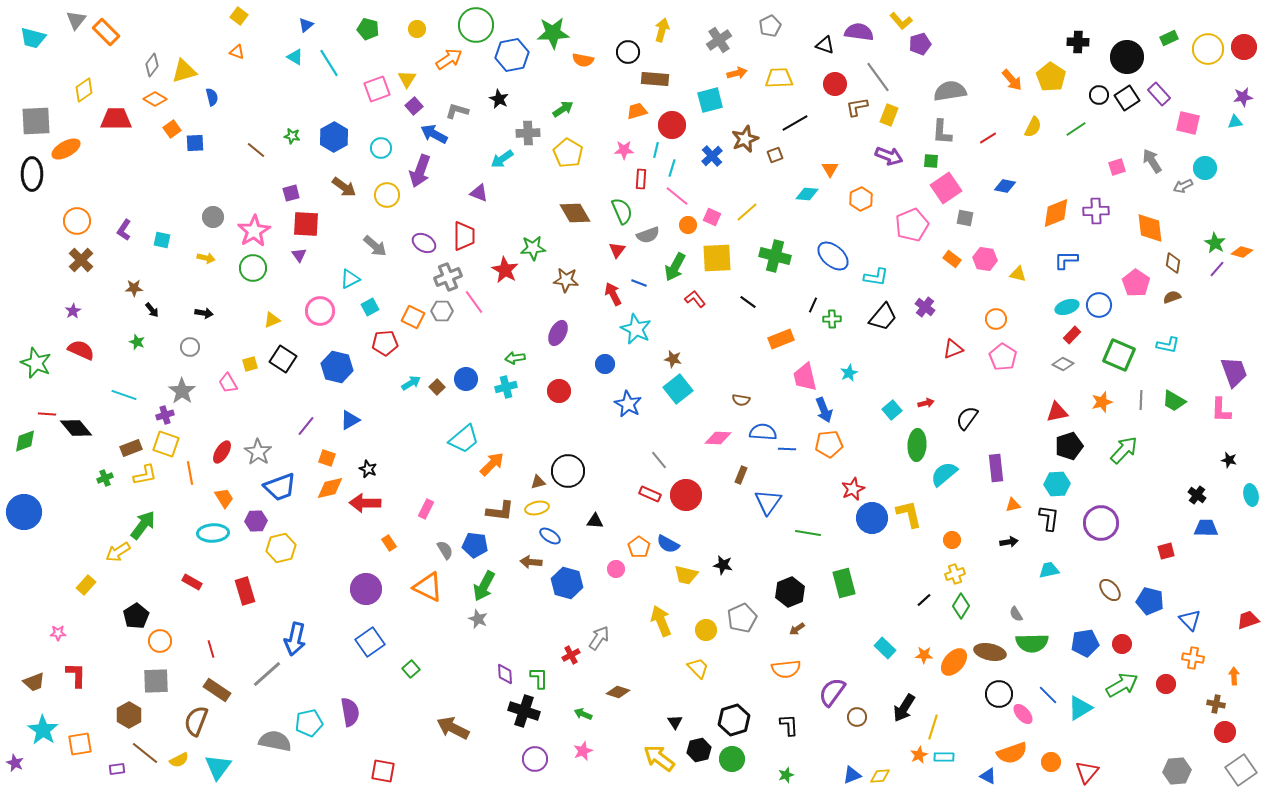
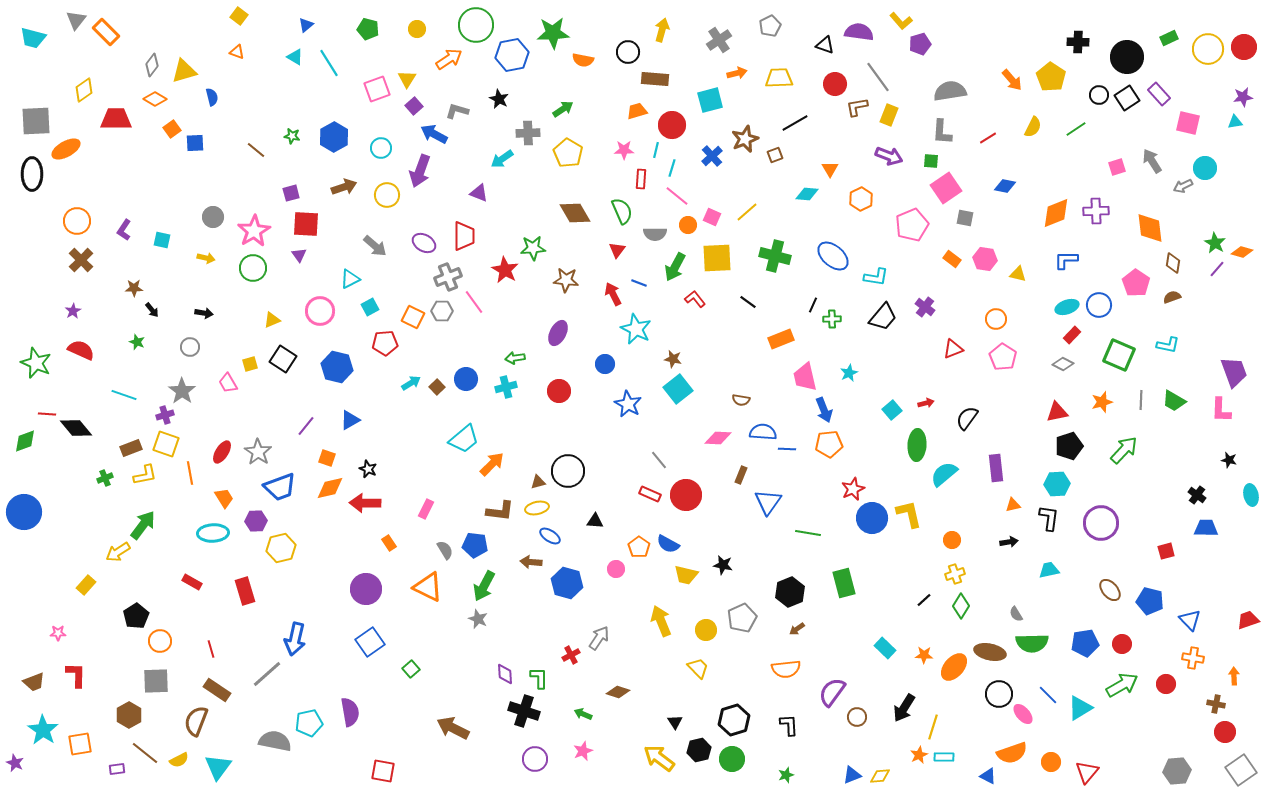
brown arrow at (344, 187): rotated 55 degrees counterclockwise
gray semicircle at (648, 235): moved 7 px right, 1 px up; rotated 20 degrees clockwise
orange ellipse at (954, 662): moved 5 px down
